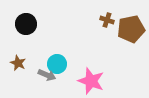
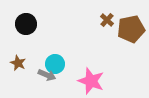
brown cross: rotated 24 degrees clockwise
cyan circle: moved 2 px left
